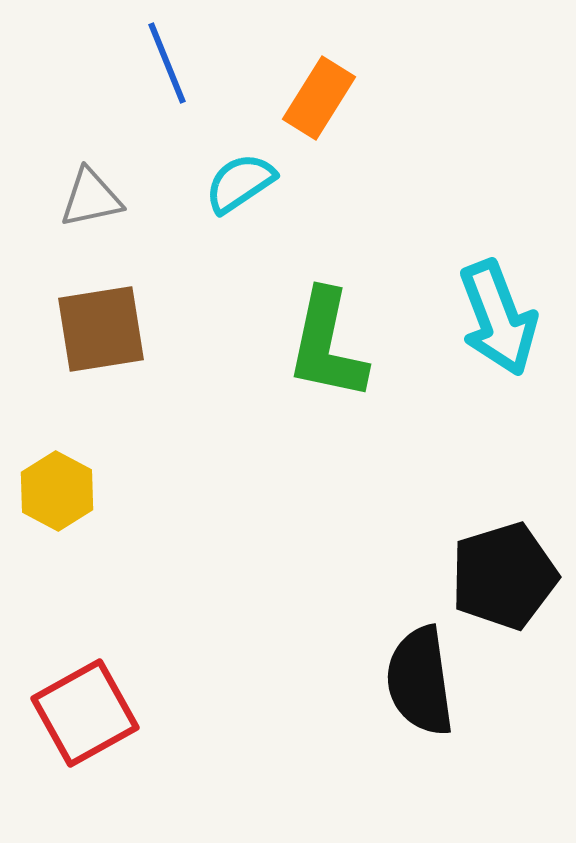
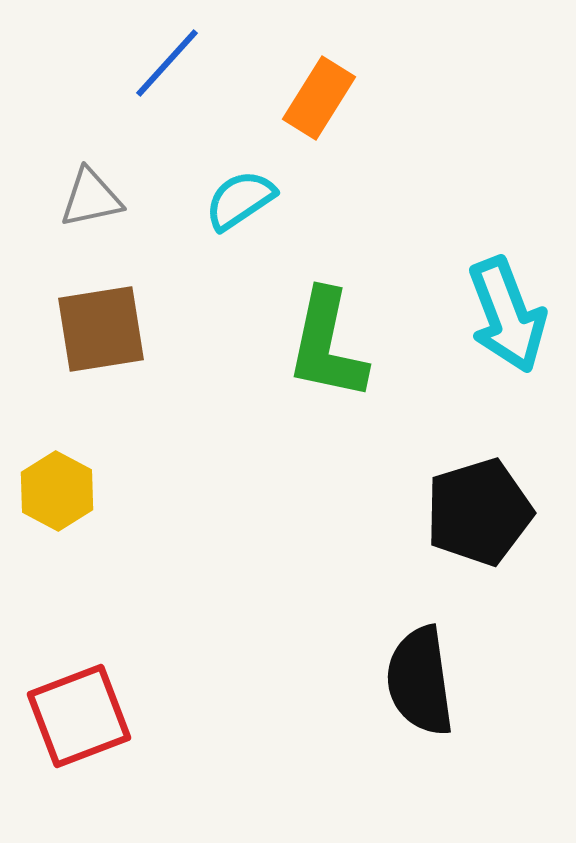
blue line: rotated 64 degrees clockwise
cyan semicircle: moved 17 px down
cyan arrow: moved 9 px right, 3 px up
black pentagon: moved 25 px left, 64 px up
red square: moved 6 px left, 3 px down; rotated 8 degrees clockwise
